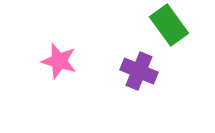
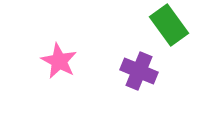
pink star: rotated 12 degrees clockwise
